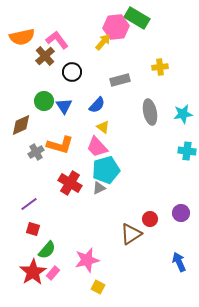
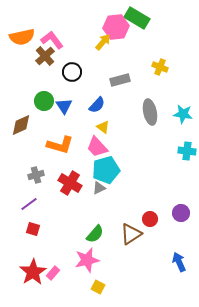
pink L-shape: moved 5 px left
yellow cross: rotated 28 degrees clockwise
cyan star: rotated 18 degrees clockwise
gray cross: moved 23 px down; rotated 14 degrees clockwise
green semicircle: moved 48 px right, 16 px up
